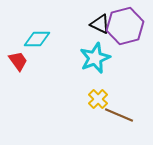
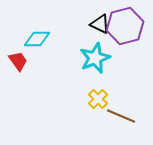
brown line: moved 2 px right, 1 px down
